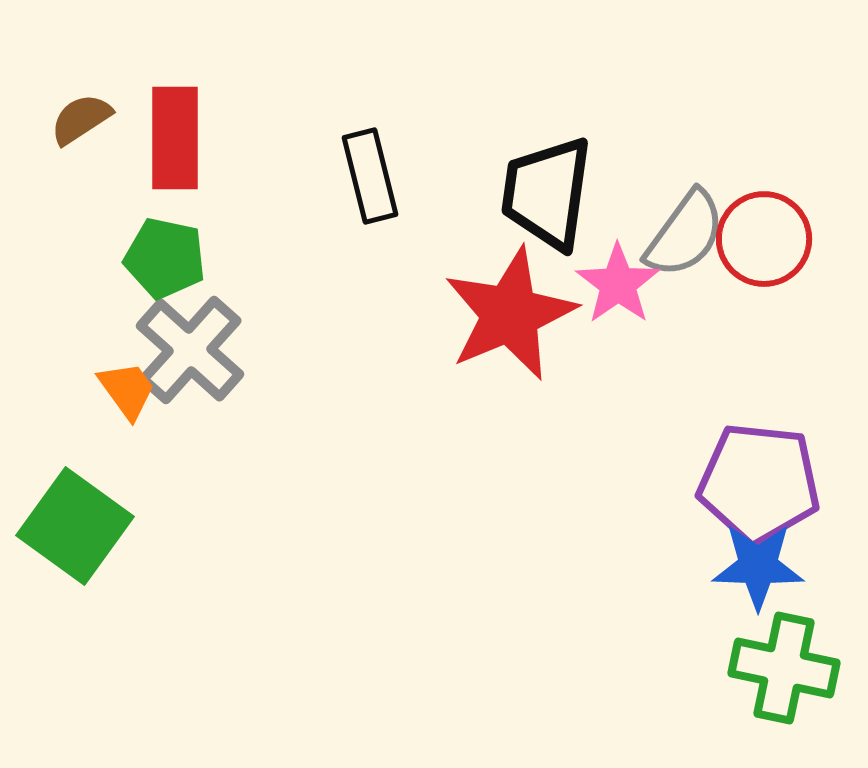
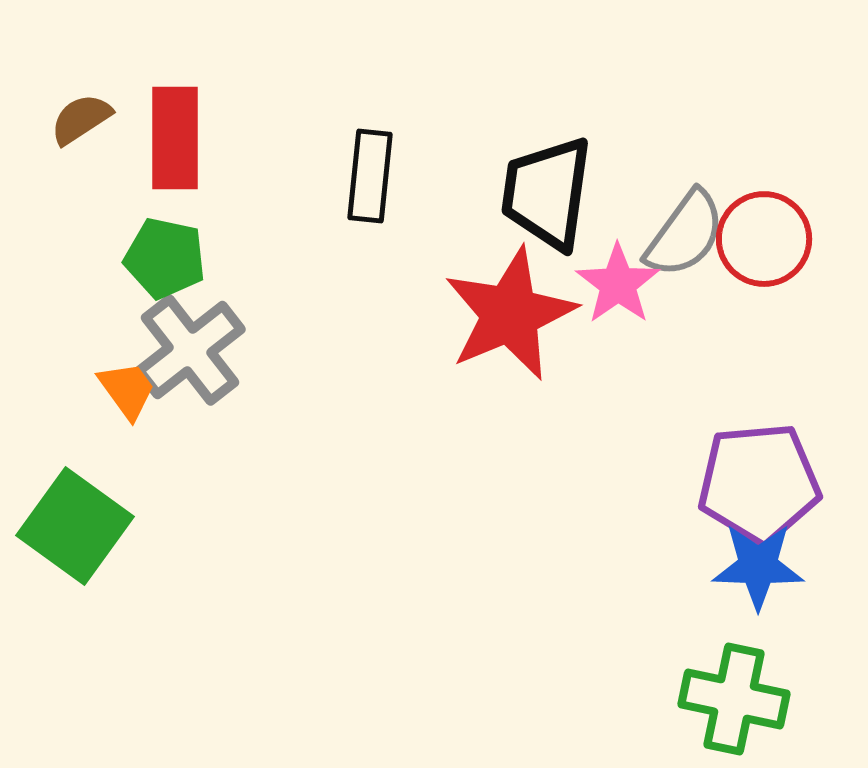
black rectangle: rotated 20 degrees clockwise
gray cross: rotated 10 degrees clockwise
purple pentagon: rotated 11 degrees counterclockwise
green cross: moved 50 px left, 31 px down
